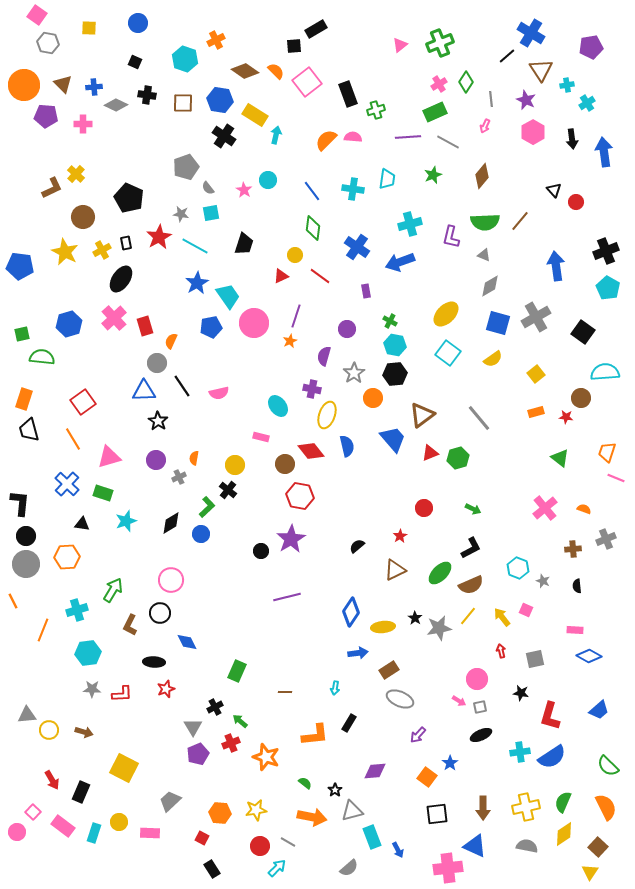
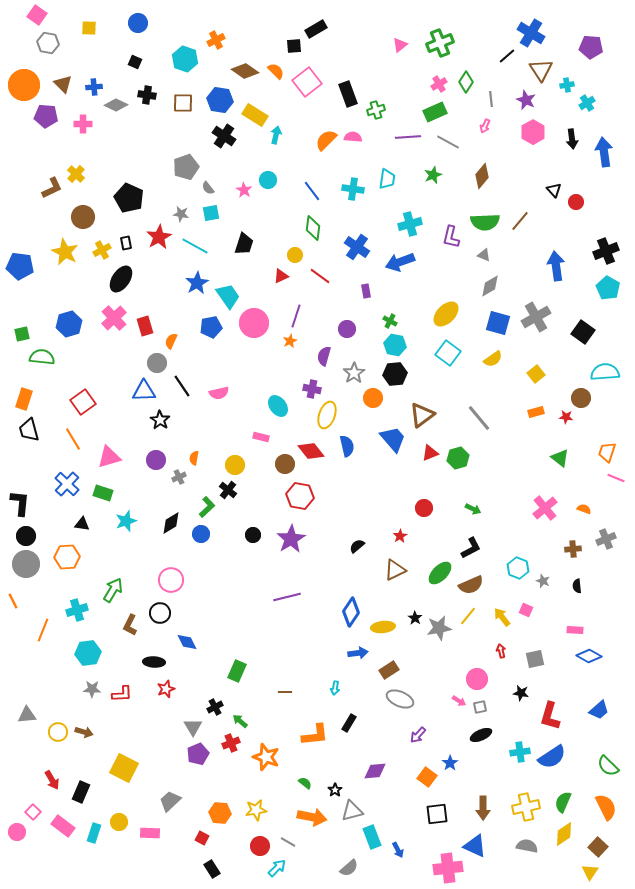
purple pentagon at (591, 47): rotated 15 degrees clockwise
black star at (158, 421): moved 2 px right, 1 px up
black circle at (261, 551): moved 8 px left, 16 px up
yellow circle at (49, 730): moved 9 px right, 2 px down
